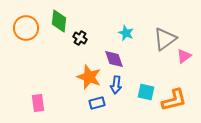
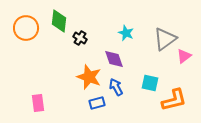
blue arrow: moved 2 px down; rotated 144 degrees clockwise
cyan square: moved 4 px right, 9 px up
